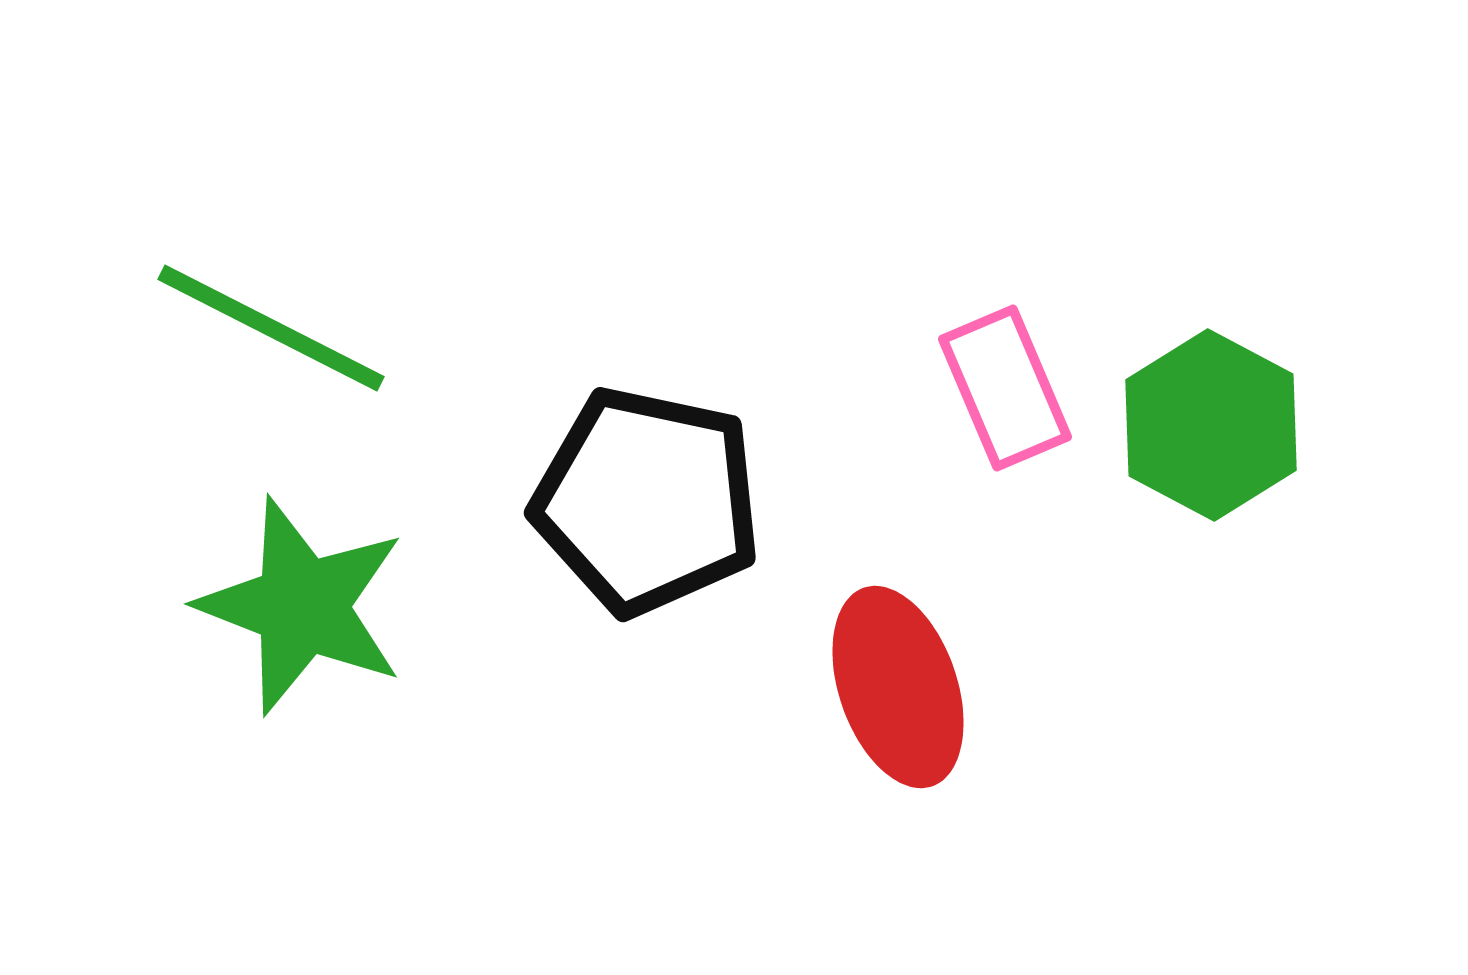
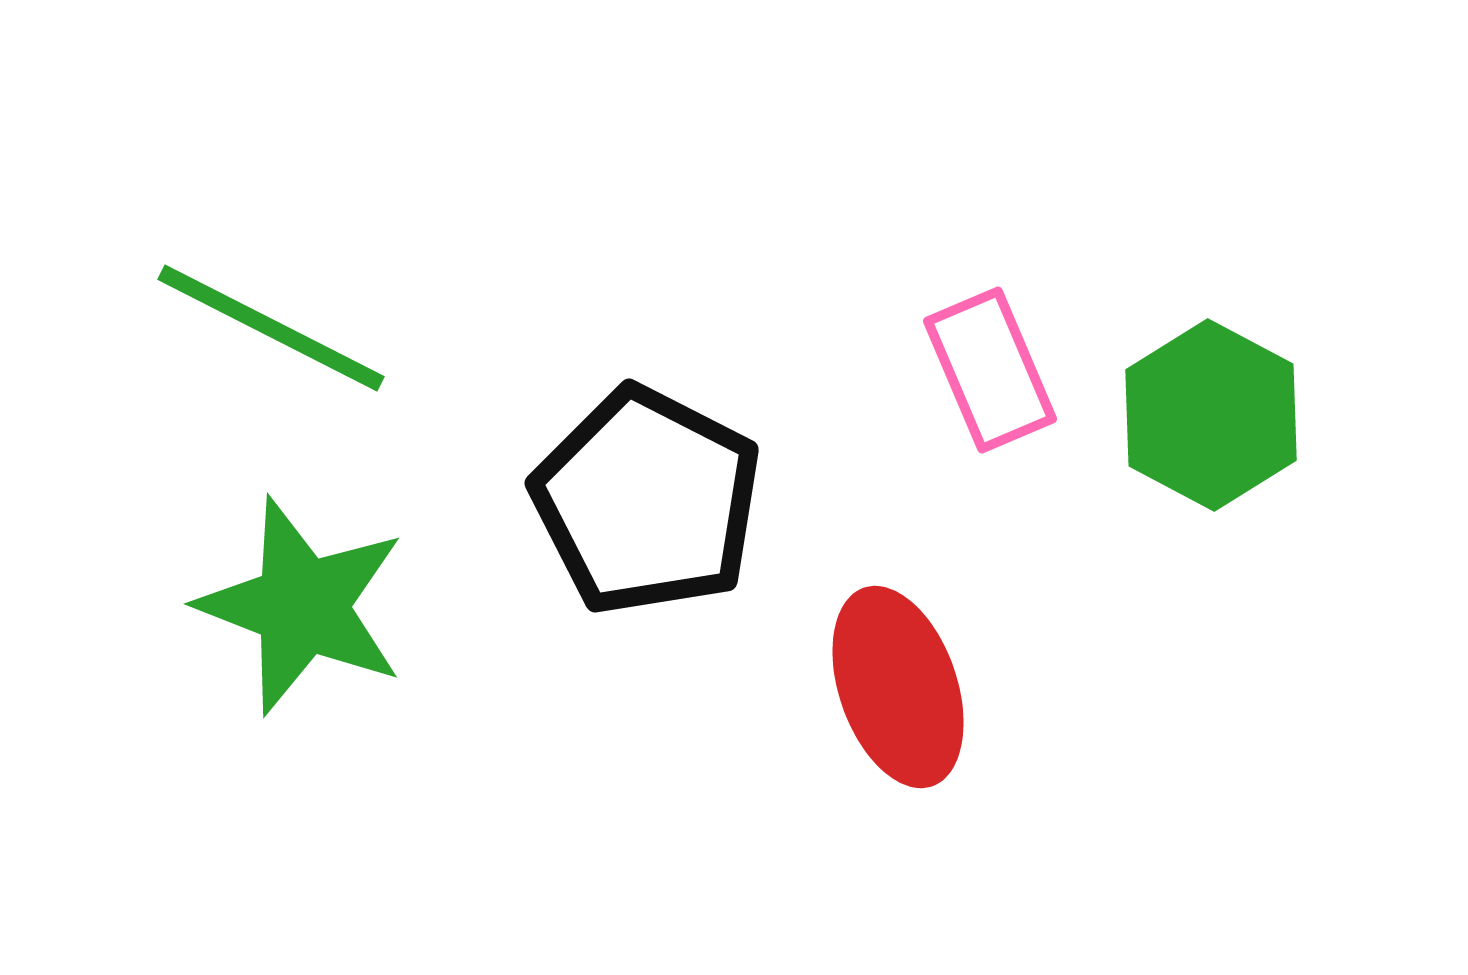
pink rectangle: moved 15 px left, 18 px up
green hexagon: moved 10 px up
black pentagon: rotated 15 degrees clockwise
